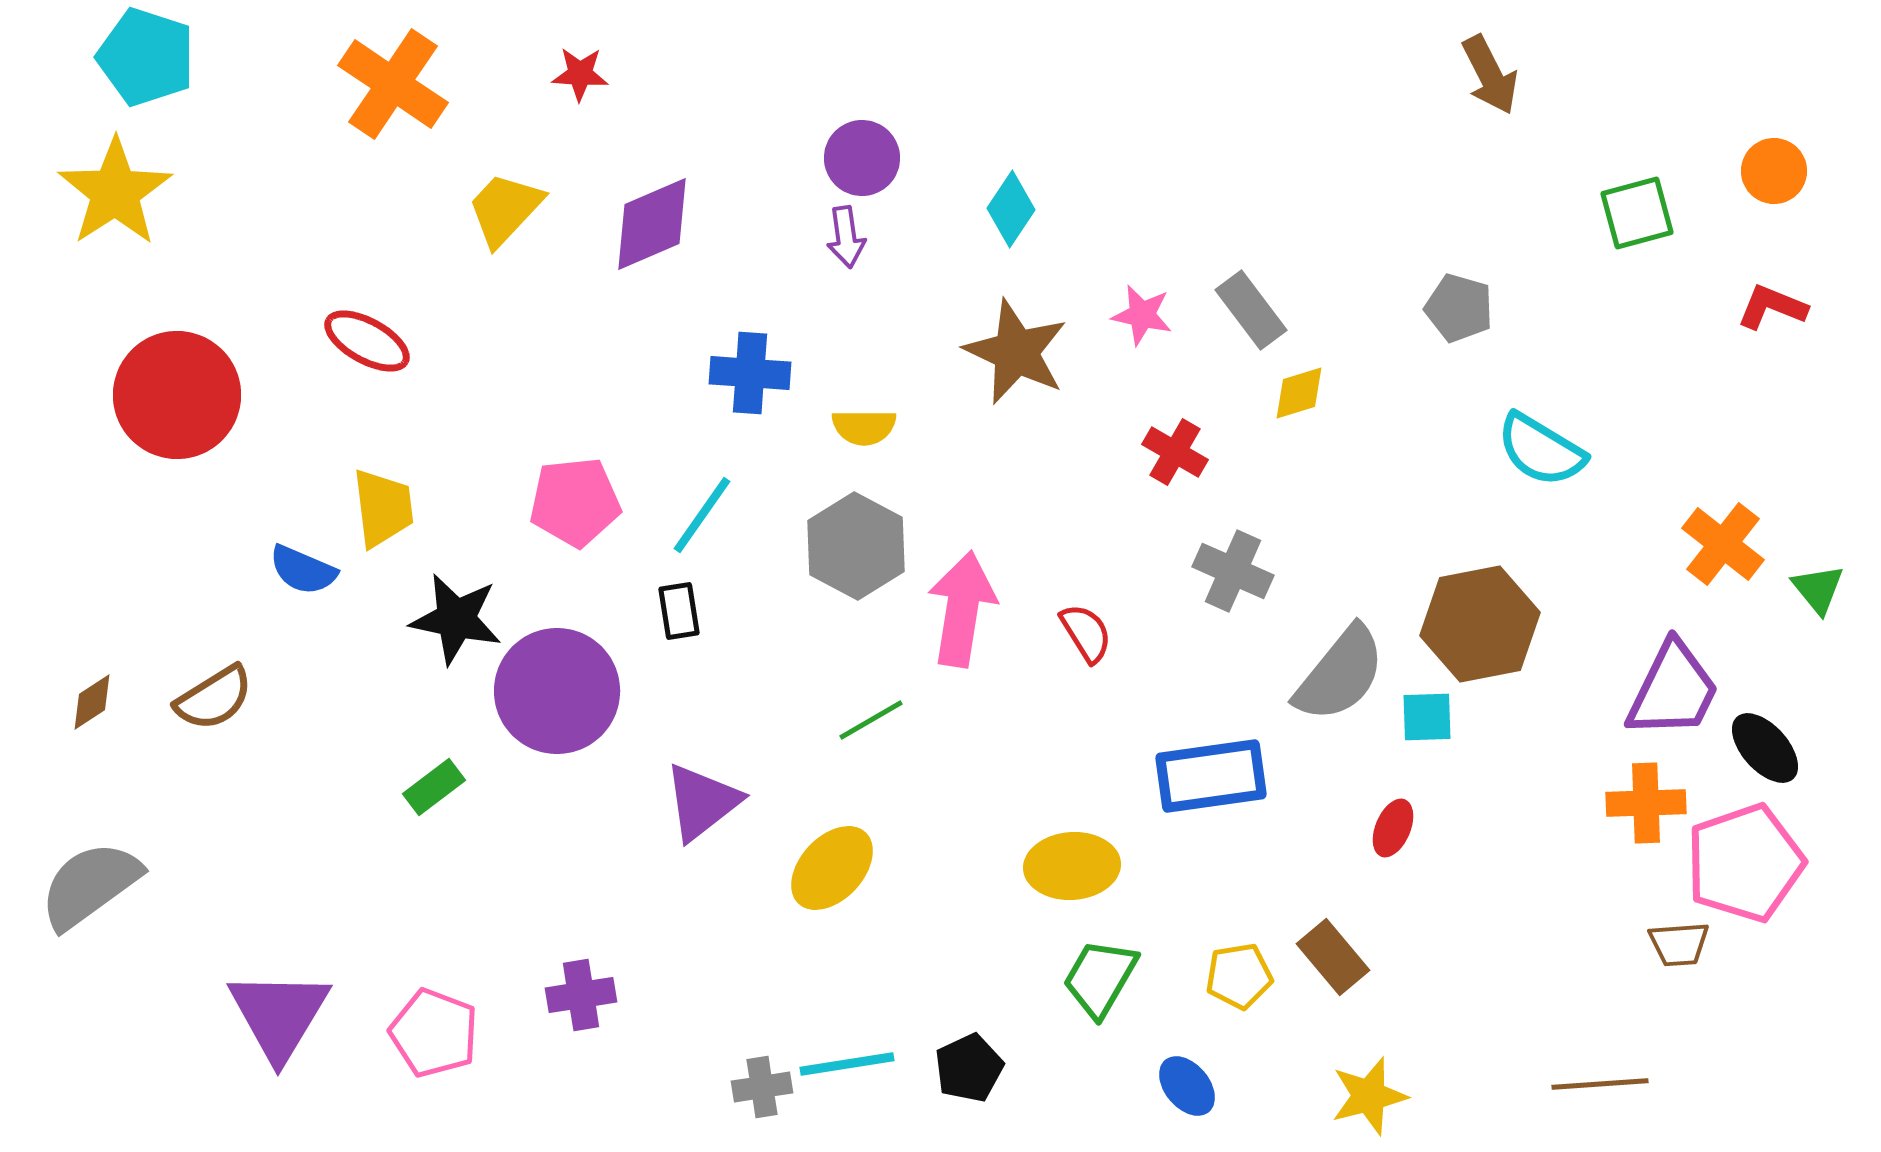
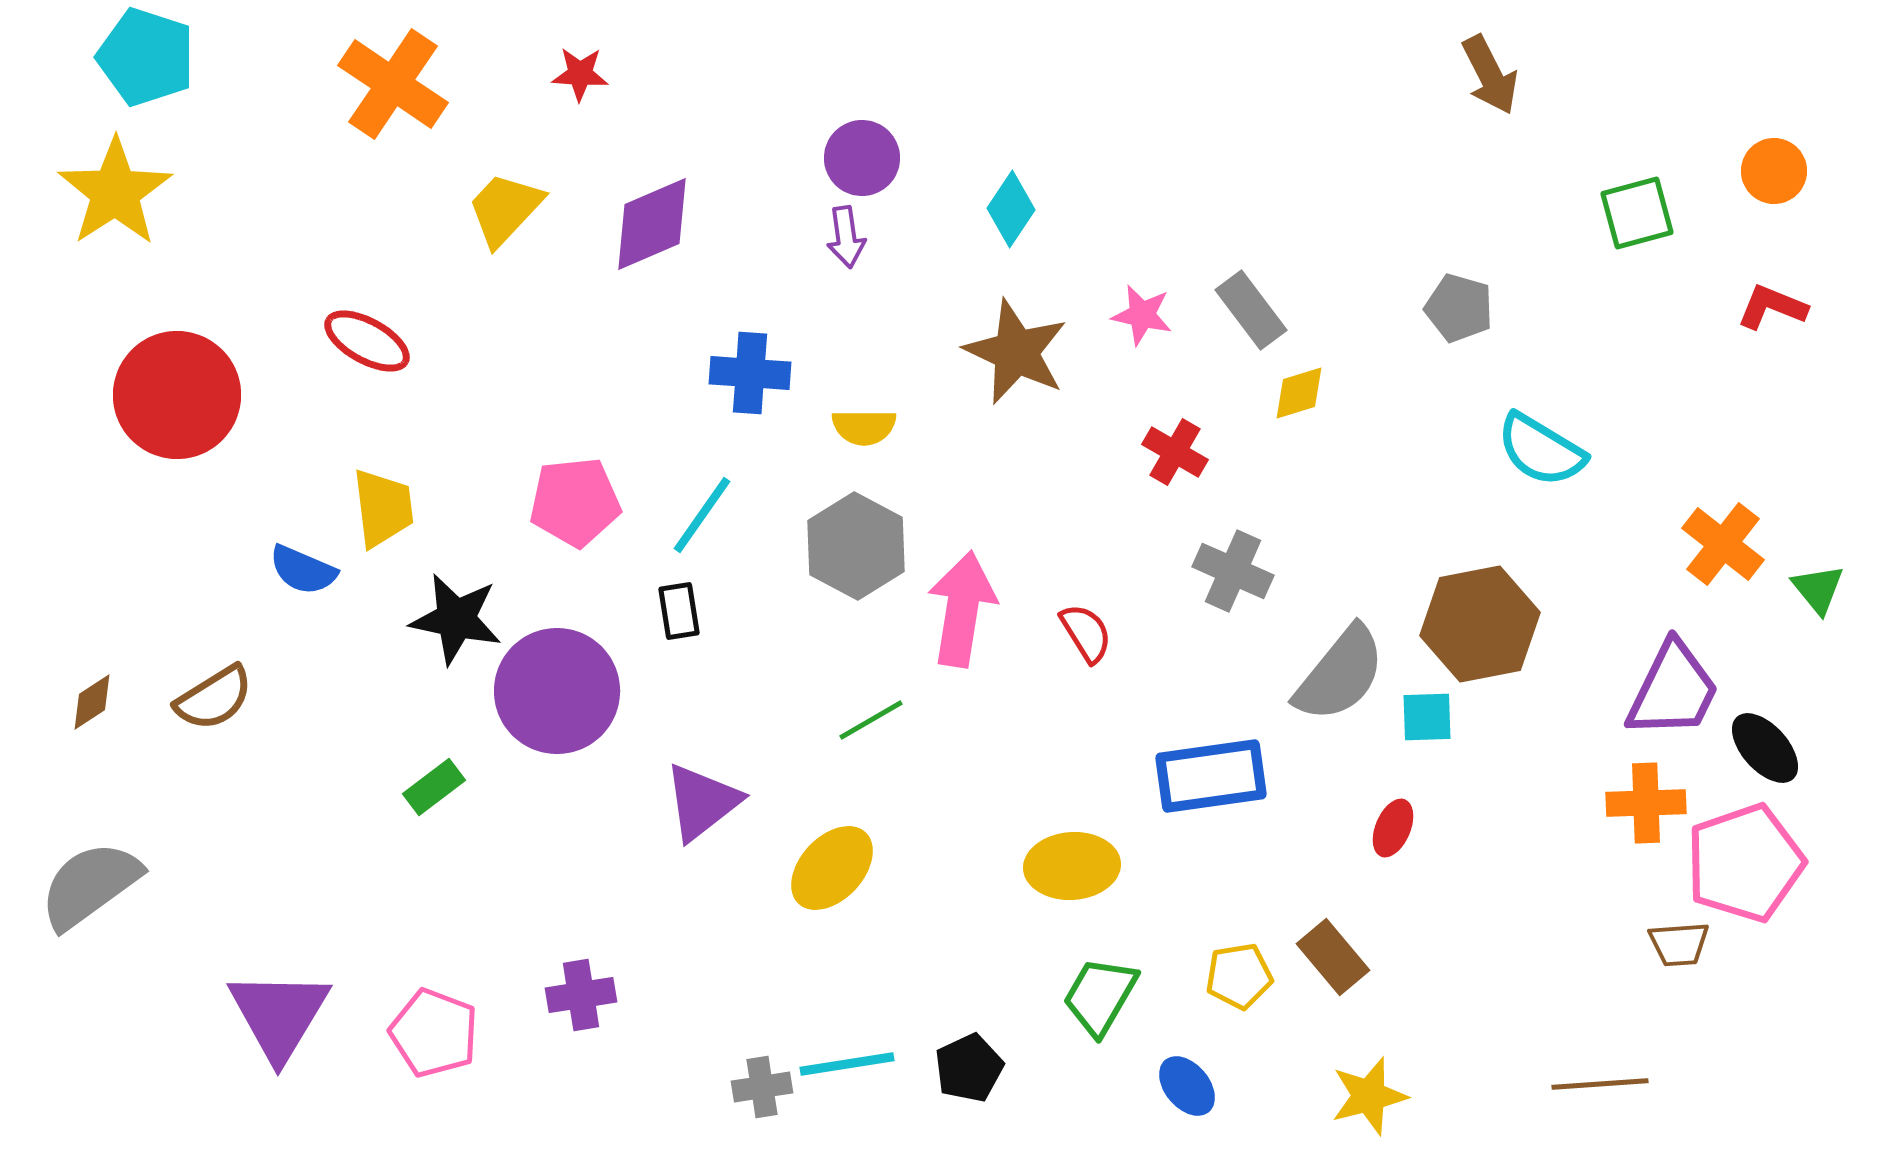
green trapezoid at (1100, 978): moved 18 px down
